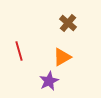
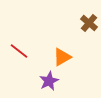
brown cross: moved 21 px right
red line: rotated 36 degrees counterclockwise
